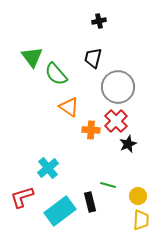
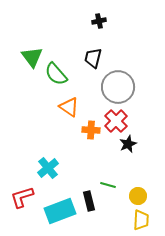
black rectangle: moved 1 px left, 1 px up
cyan rectangle: rotated 16 degrees clockwise
